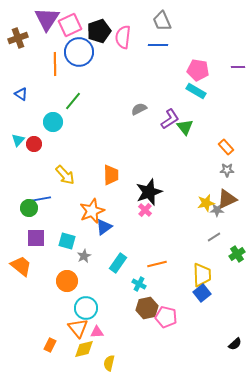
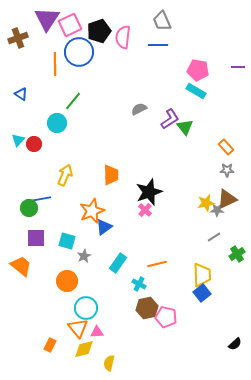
cyan circle at (53, 122): moved 4 px right, 1 px down
yellow arrow at (65, 175): rotated 115 degrees counterclockwise
